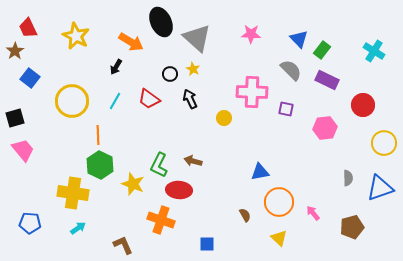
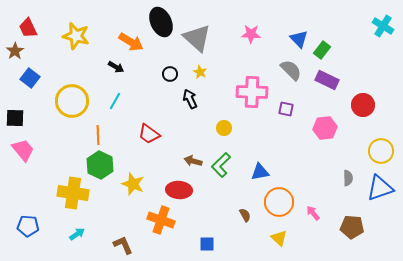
yellow star at (76, 36): rotated 12 degrees counterclockwise
cyan cross at (374, 51): moved 9 px right, 25 px up
black arrow at (116, 67): rotated 91 degrees counterclockwise
yellow star at (193, 69): moved 7 px right, 3 px down
red trapezoid at (149, 99): moved 35 px down
black square at (15, 118): rotated 18 degrees clockwise
yellow circle at (224, 118): moved 10 px down
yellow circle at (384, 143): moved 3 px left, 8 px down
green L-shape at (159, 165): moved 62 px right; rotated 20 degrees clockwise
blue pentagon at (30, 223): moved 2 px left, 3 px down
brown pentagon at (352, 227): rotated 20 degrees clockwise
cyan arrow at (78, 228): moved 1 px left, 6 px down
